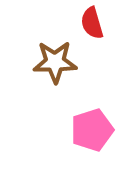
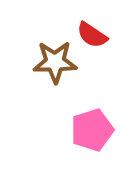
red semicircle: moved 12 px down; rotated 40 degrees counterclockwise
